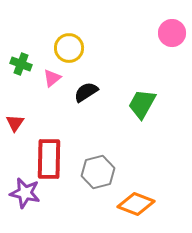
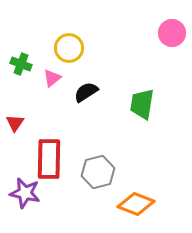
green trapezoid: rotated 20 degrees counterclockwise
